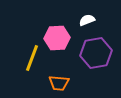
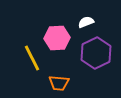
white semicircle: moved 1 px left, 2 px down
purple hexagon: rotated 16 degrees counterclockwise
yellow line: rotated 48 degrees counterclockwise
